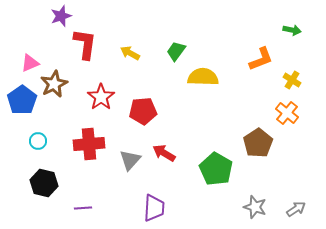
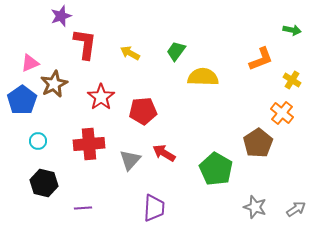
orange cross: moved 5 px left
